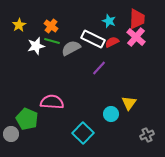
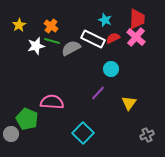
cyan star: moved 4 px left, 1 px up
red semicircle: moved 1 px right, 4 px up
purple line: moved 1 px left, 25 px down
cyan circle: moved 45 px up
